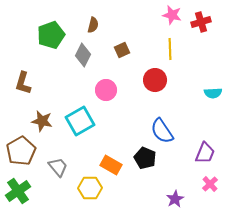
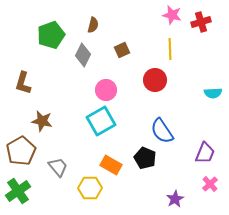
cyan square: moved 21 px right
